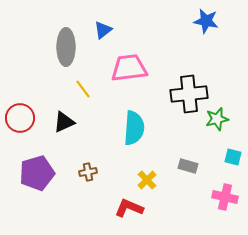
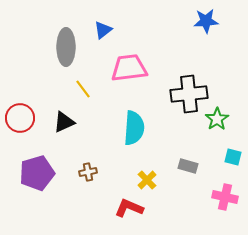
blue star: rotated 15 degrees counterclockwise
green star: rotated 20 degrees counterclockwise
